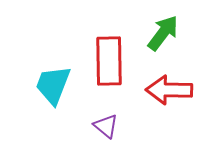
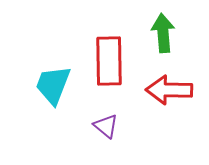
green arrow: rotated 42 degrees counterclockwise
